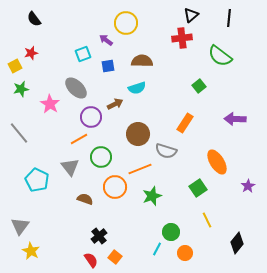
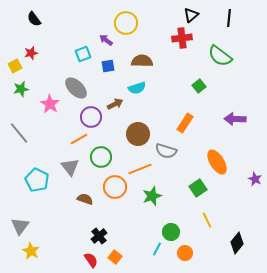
purple star at (248, 186): moved 7 px right, 7 px up; rotated 16 degrees counterclockwise
